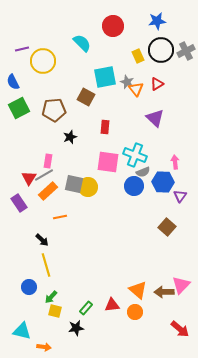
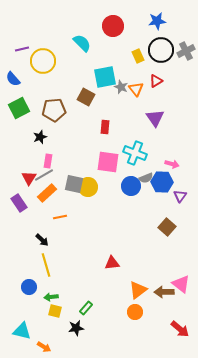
blue semicircle at (13, 82): moved 3 px up; rotated 14 degrees counterclockwise
gray star at (127, 82): moved 6 px left, 5 px down
red triangle at (157, 84): moved 1 px left, 3 px up
purple triangle at (155, 118): rotated 12 degrees clockwise
black star at (70, 137): moved 30 px left
cyan cross at (135, 155): moved 2 px up
pink arrow at (175, 162): moved 3 px left, 2 px down; rotated 112 degrees clockwise
gray semicircle at (143, 172): moved 3 px right, 6 px down
blue hexagon at (163, 182): moved 1 px left
blue circle at (134, 186): moved 3 px left
orange rectangle at (48, 191): moved 1 px left, 2 px down
pink triangle at (181, 285): moved 1 px up; rotated 36 degrees counterclockwise
orange triangle at (138, 290): rotated 42 degrees clockwise
green arrow at (51, 297): rotated 40 degrees clockwise
red triangle at (112, 305): moved 42 px up
orange arrow at (44, 347): rotated 24 degrees clockwise
